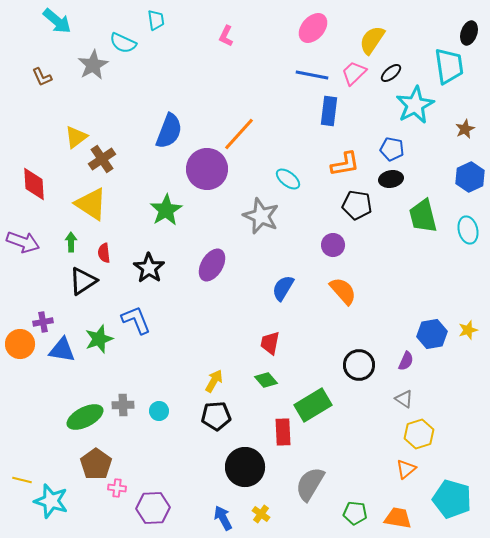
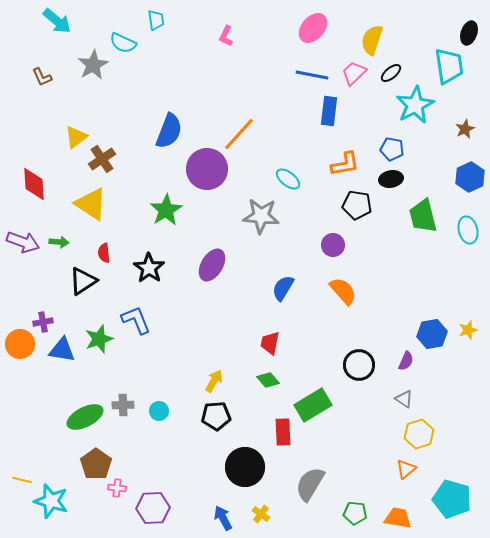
yellow semicircle at (372, 40): rotated 16 degrees counterclockwise
gray star at (261, 216): rotated 18 degrees counterclockwise
green arrow at (71, 242): moved 12 px left; rotated 96 degrees clockwise
green diamond at (266, 380): moved 2 px right
